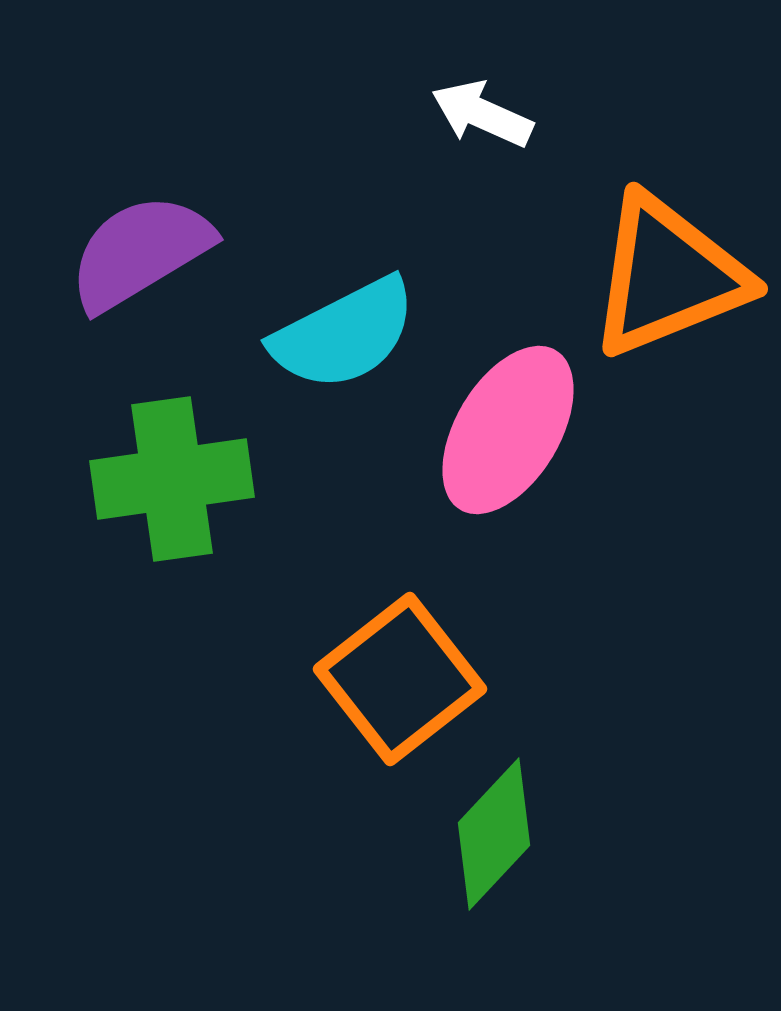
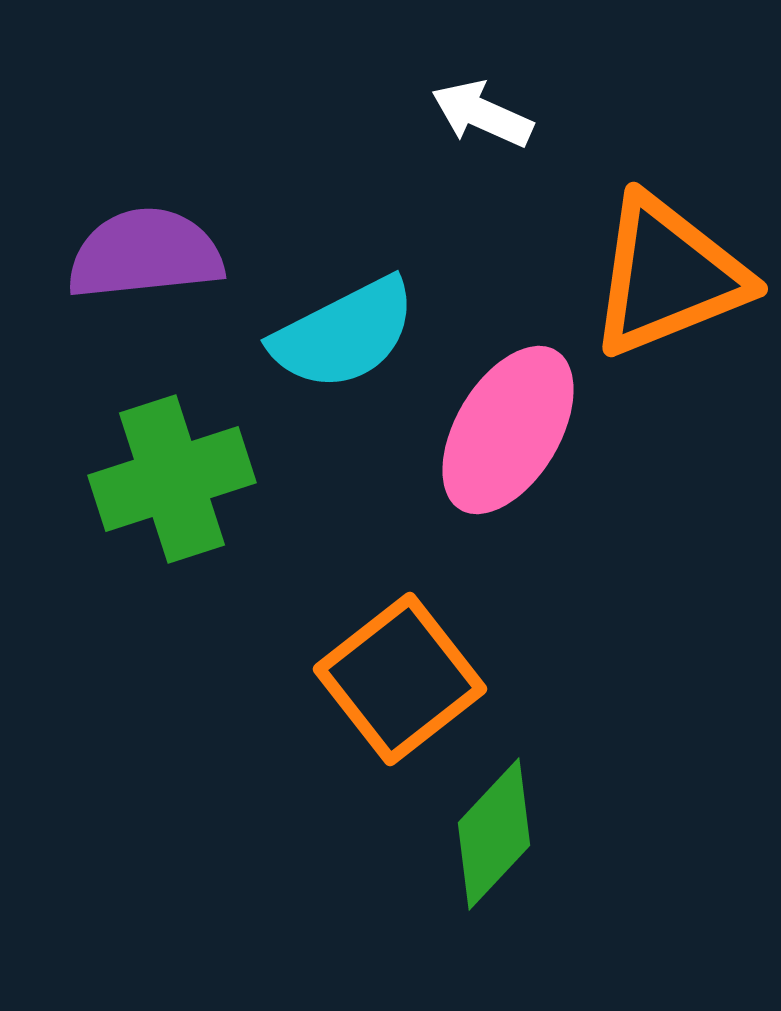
purple semicircle: moved 5 px right, 2 px down; rotated 25 degrees clockwise
green cross: rotated 10 degrees counterclockwise
